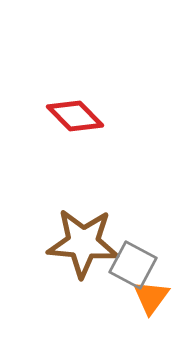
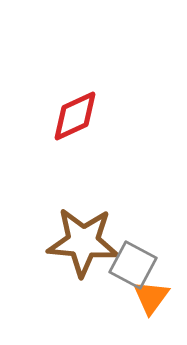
red diamond: rotated 70 degrees counterclockwise
brown star: moved 1 px up
